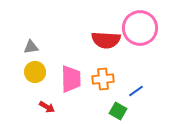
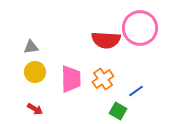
orange cross: rotated 30 degrees counterclockwise
red arrow: moved 12 px left, 2 px down
